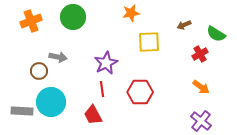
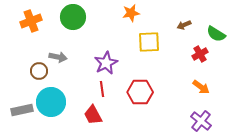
gray rectangle: moved 1 px up; rotated 15 degrees counterclockwise
